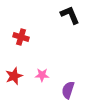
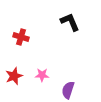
black L-shape: moved 7 px down
